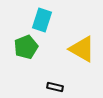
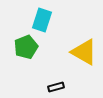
yellow triangle: moved 2 px right, 3 px down
black rectangle: moved 1 px right; rotated 28 degrees counterclockwise
